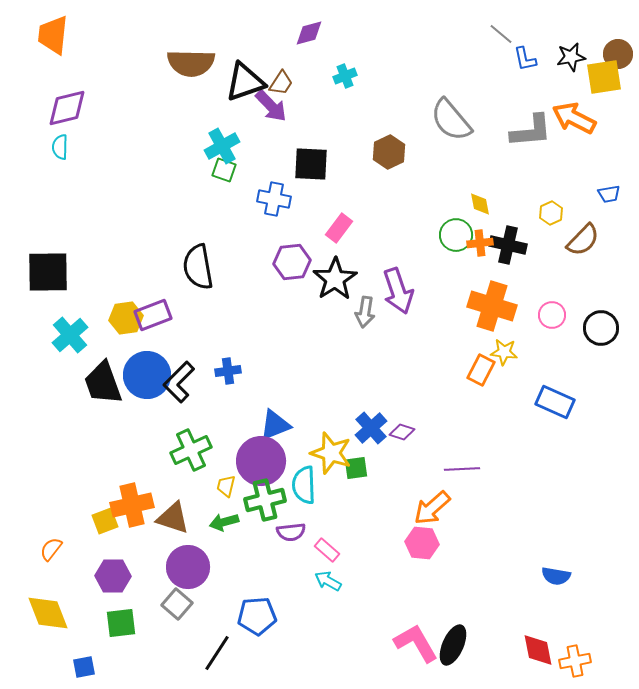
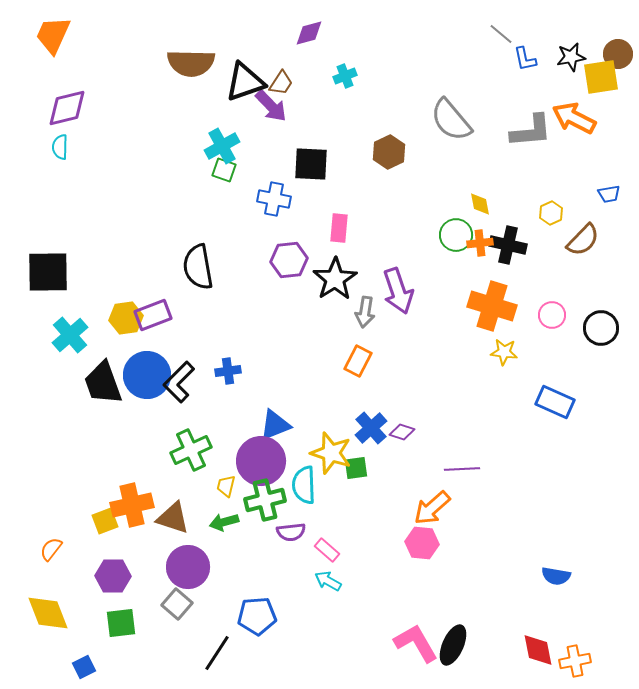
orange trapezoid at (53, 35): rotated 18 degrees clockwise
yellow square at (604, 77): moved 3 px left
pink rectangle at (339, 228): rotated 32 degrees counterclockwise
purple hexagon at (292, 262): moved 3 px left, 2 px up
orange rectangle at (481, 370): moved 123 px left, 9 px up
blue square at (84, 667): rotated 15 degrees counterclockwise
